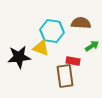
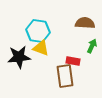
brown semicircle: moved 4 px right
cyan hexagon: moved 14 px left
green arrow: rotated 32 degrees counterclockwise
